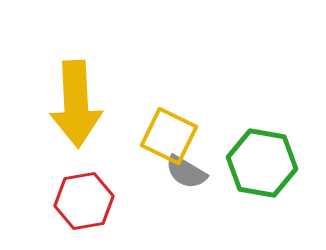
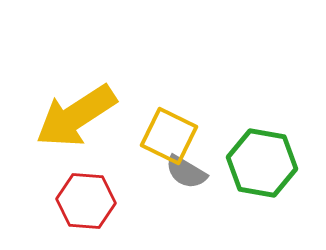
yellow arrow: moved 12 px down; rotated 60 degrees clockwise
red hexagon: moved 2 px right; rotated 14 degrees clockwise
